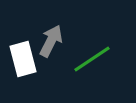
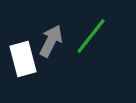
green line: moved 1 px left, 23 px up; rotated 18 degrees counterclockwise
